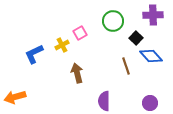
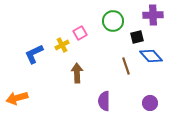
black square: moved 1 px right, 1 px up; rotated 32 degrees clockwise
brown arrow: rotated 12 degrees clockwise
orange arrow: moved 2 px right, 1 px down
